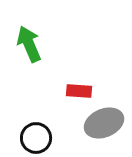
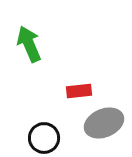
red rectangle: rotated 10 degrees counterclockwise
black circle: moved 8 px right
